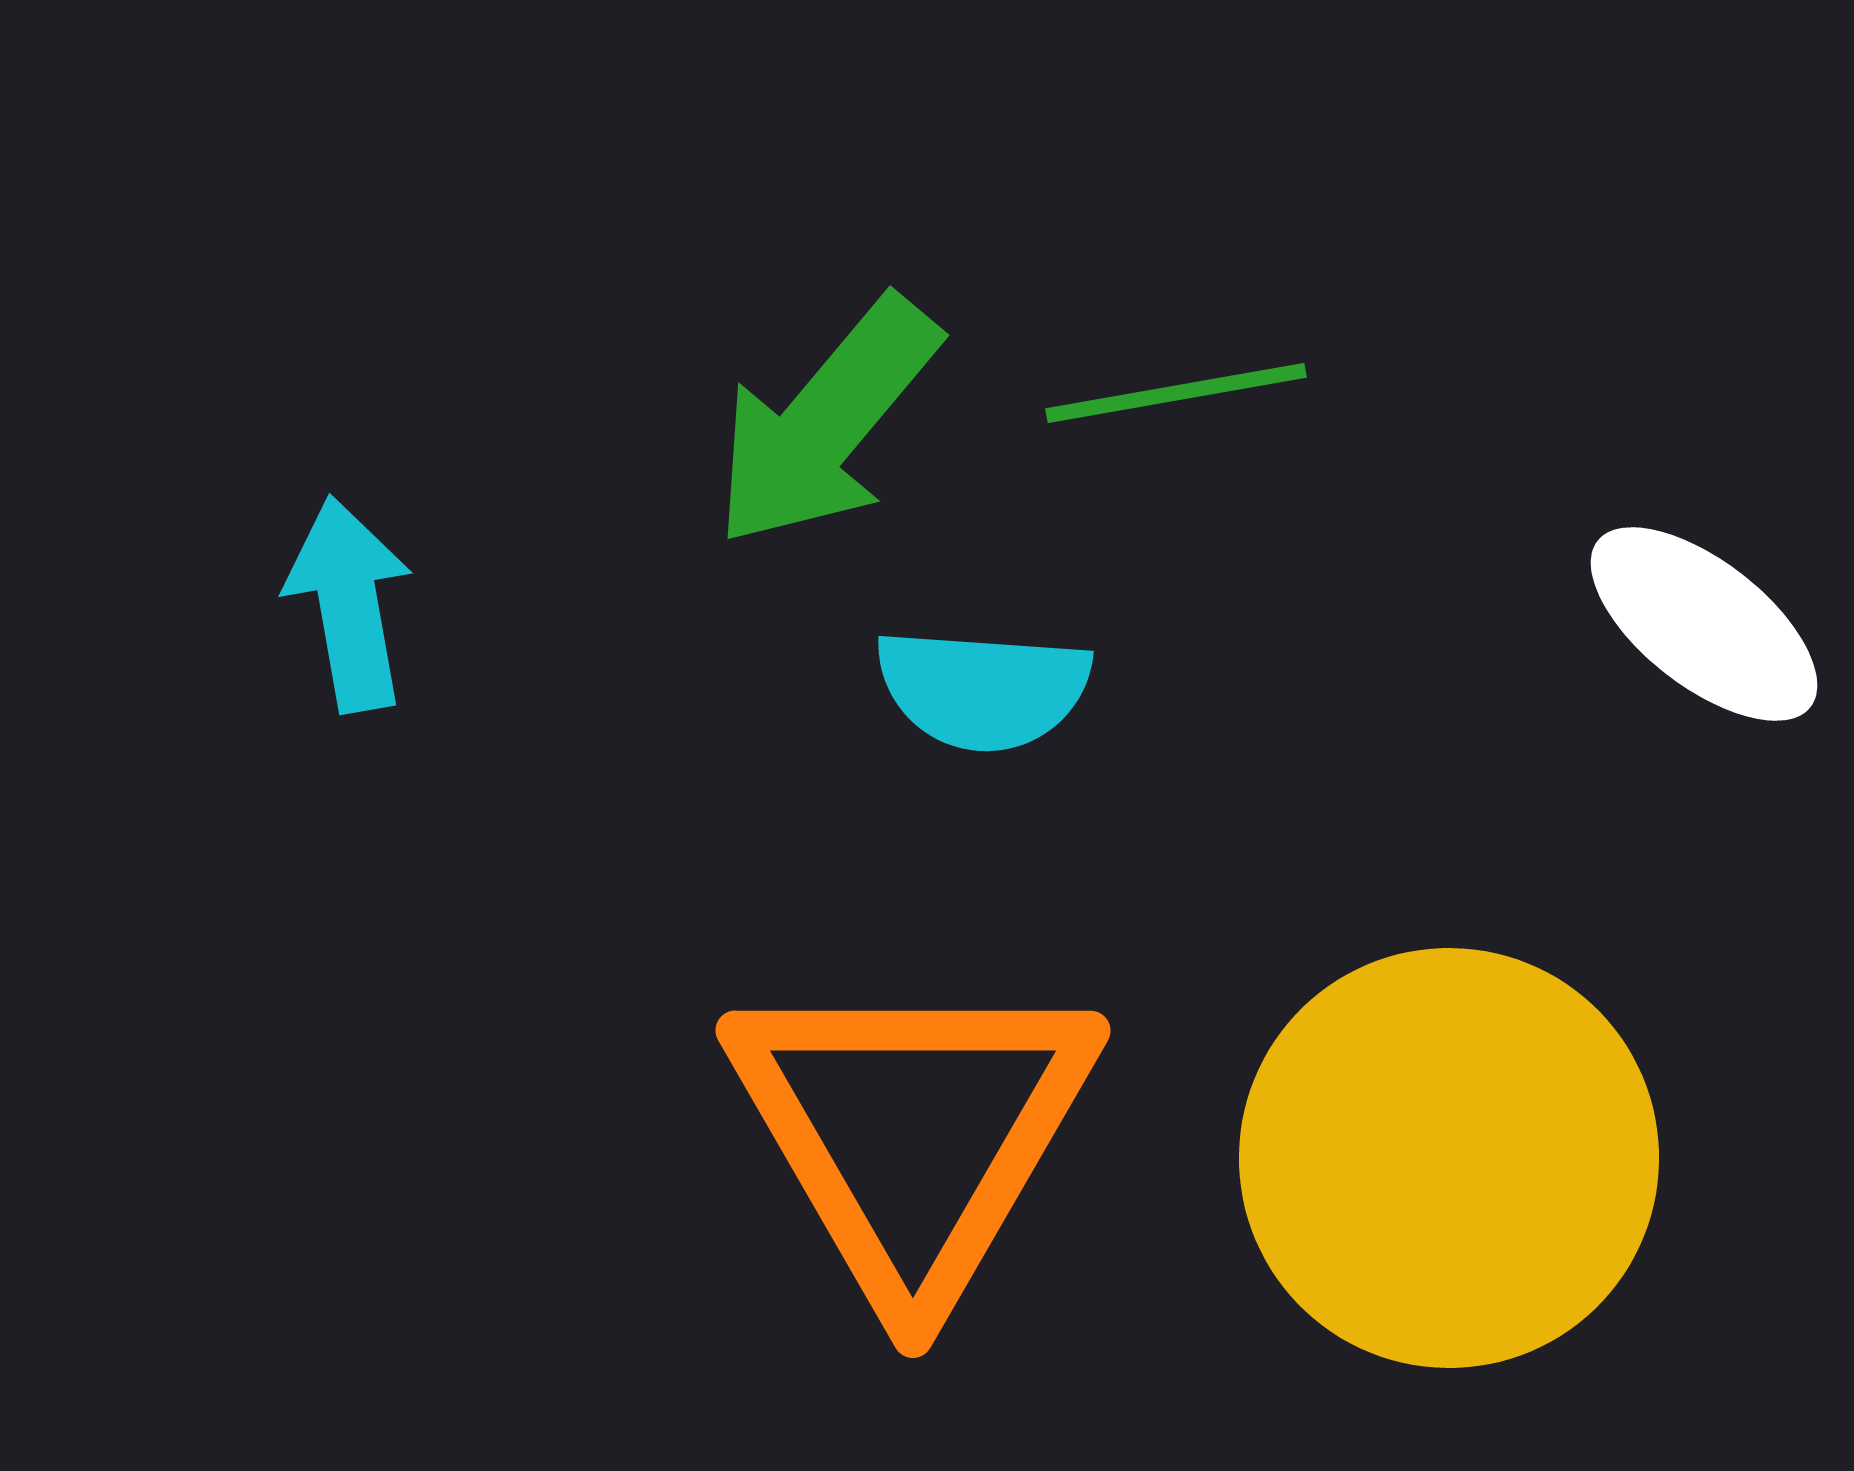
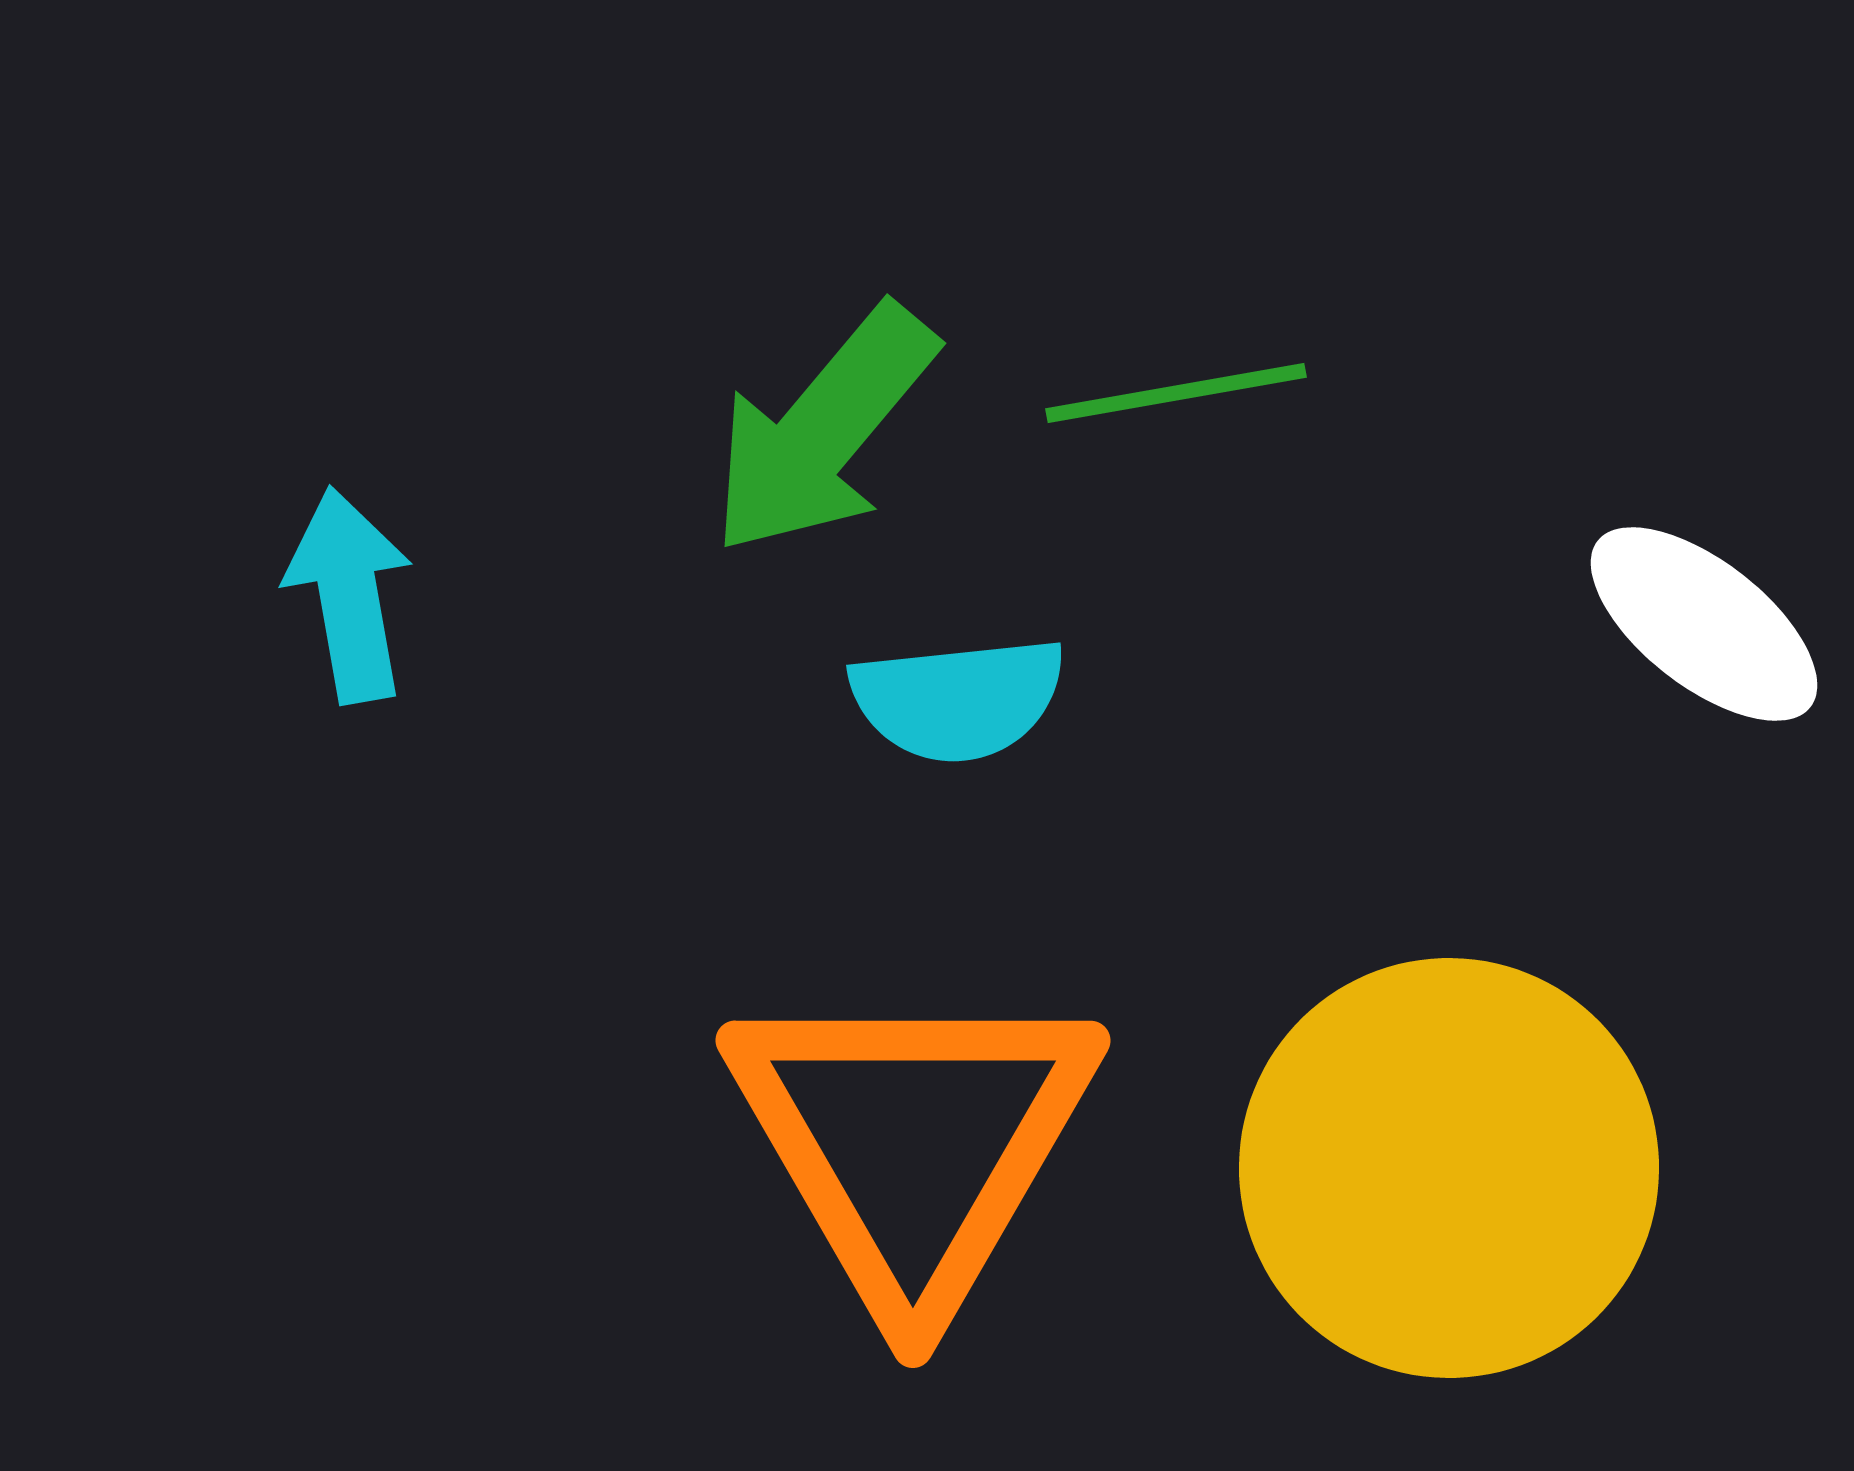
green arrow: moved 3 px left, 8 px down
cyan arrow: moved 9 px up
cyan semicircle: moved 25 px left, 10 px down; rotated 10 degrees counterclockwise
orange triangle: moved 10 px down
yellow circle: moved 10 px down
